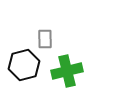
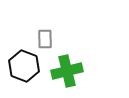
black hexagon: moved 1 px down; rotated 24 degrees counterclockwise
